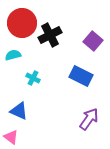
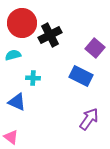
purple square: moved 2 px right, 7 px down
cyan cross: rotated 24 degrees counterclockwise
blue triangle: moved 2 px left, 9 px up
